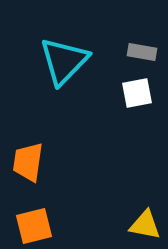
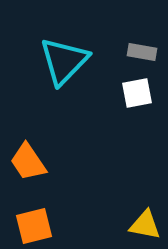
orange trapezoid: rotated 42 degrees counterclockwise
